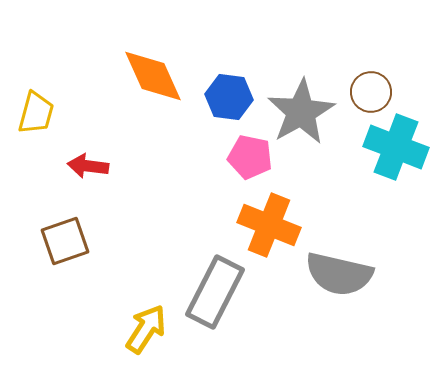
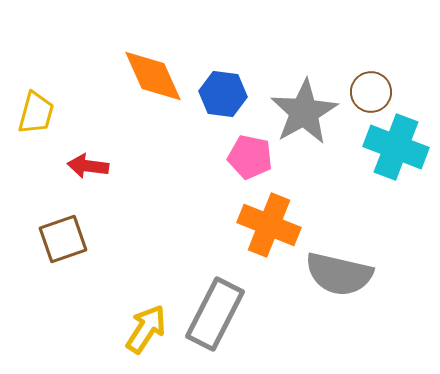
blue hexagon: moved 6 px left, 3 px up
gray star: moved 3 px right
brown square: moved 2 px left, 2 px up
gray rectangle: moved 22 px down
